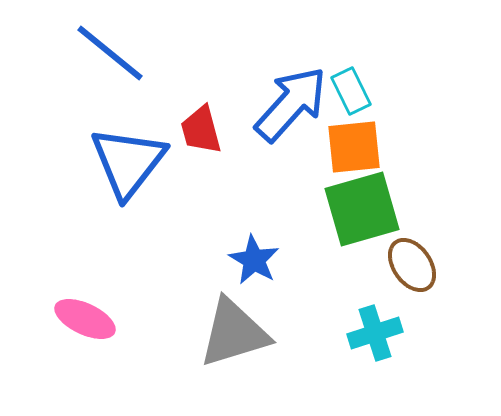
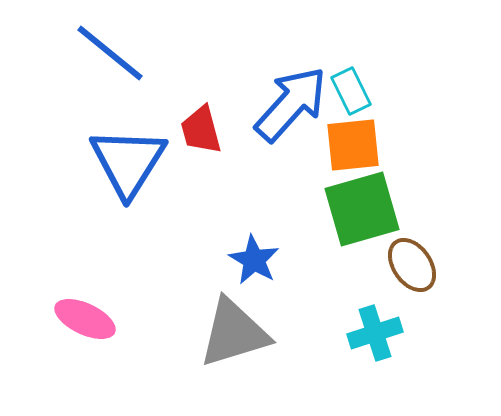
orange square: moved 1 px left, 2 px up
blue triangle: rotated 6 degrees counterclockwise
